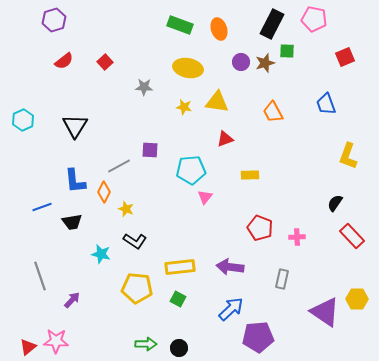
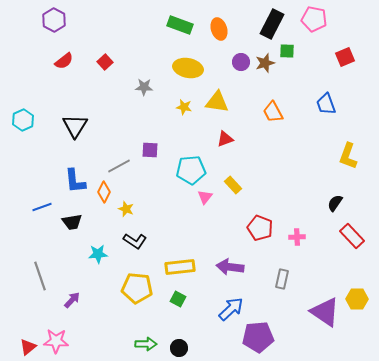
purple hexagon at (54, 20): rotated 15 degrees counterclockwise
yellow rectangle at (250, 175): moved 17 px left, 10 px down; rotated 48 degrees clockwise
cyan star at (101, 254): moved 3 px left; rotated 18 degrees counterclockwise
